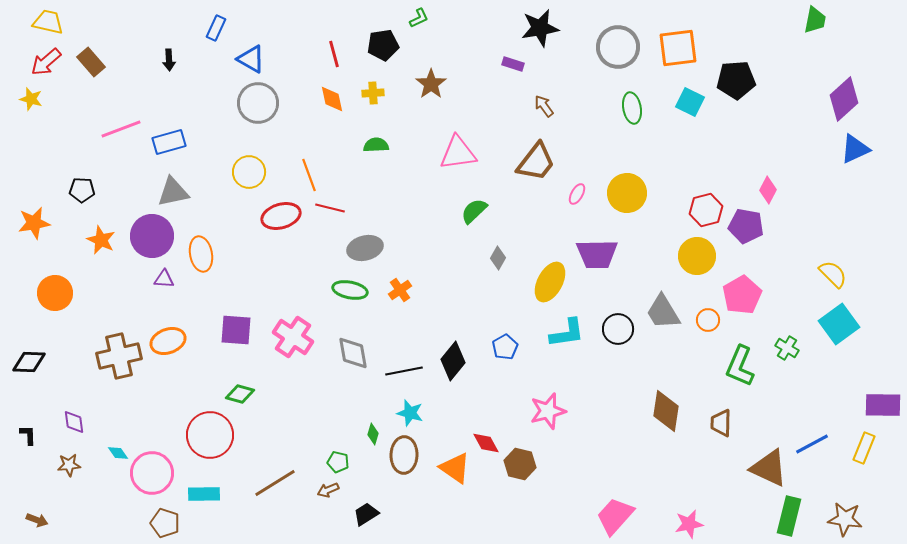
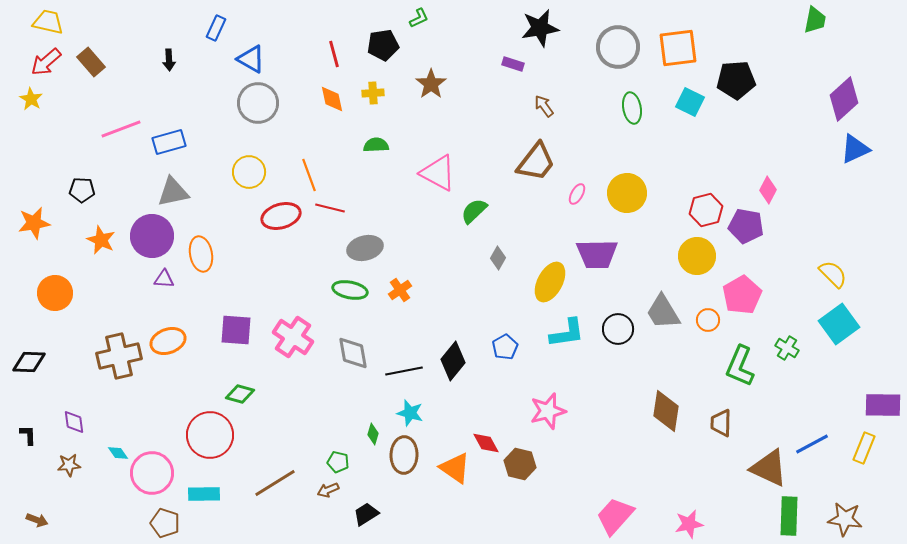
yellow star at (31, 99): rotated 15 degrees clockwise
pink triangle at (458, 153): moved 20 px left, 20 px down; rotated 36 degrees clockwise
green rectangle at (789, 516): rotated 12 degrees counterclockwise
